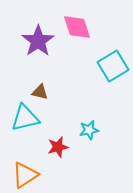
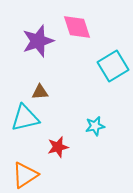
purple star: rotated 16 degrees clockwise
brown triangle: rotated 18 degrees counterclockwise
cyan star: moved 6 px right, 4 px up
